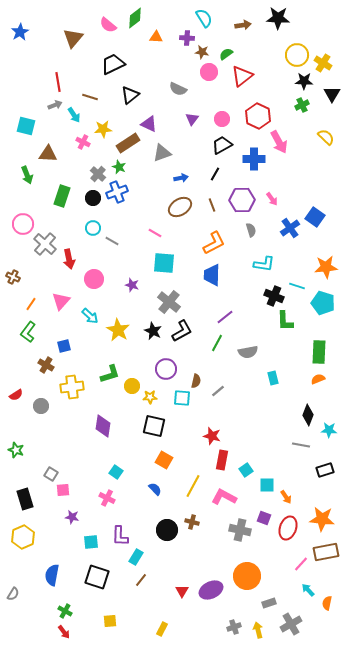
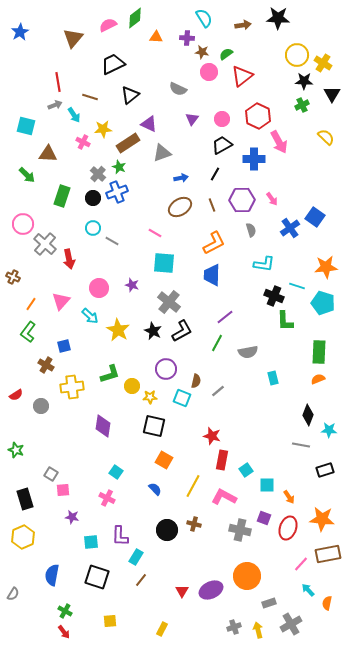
pink semicircle at (108, 25): rotated 114 degrees clockwise
green arrow at (27, 175): rotated 24 degrees counterclockwise
pink circle at (94, 279): moved 5 px right, 9 px down
cyan square at (182, 398): rotated 18 degrees clockwise
orange arrow at (286, 497): moved 3 px right
brown cross at (192, 522): moved 2 px right, 2 px down
brown rectangle at (326, 552): moved 2 px right, 2 px down
